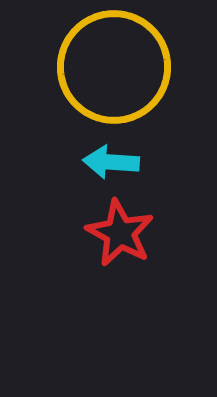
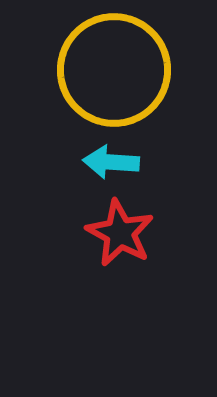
yellow circle: moved 3 px down
